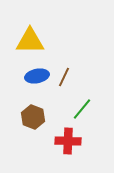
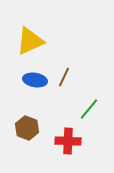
yellow triangle: rotated 24 degrees counterclockwise
blue ellipse: moved 2 px left, 4 px down; rotated 20 degrees clockwise
green line: moved 7 px right
brown hexagon: moved 6 px left, 11 px down
